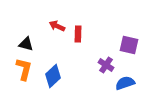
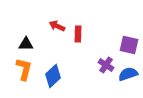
black triangle: rotated 14 degrees counterclockwise
blue semicircle: moved 3 px right, 9 px up
